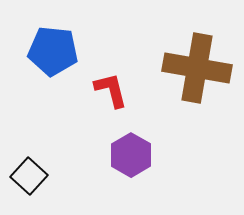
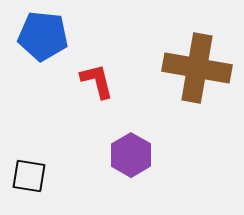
blue pentagon: moved 10 px left, 15 px up
red L-shape: moved 14 px left, 9 px up
black square: rotated 33 degrees counterclockwise
